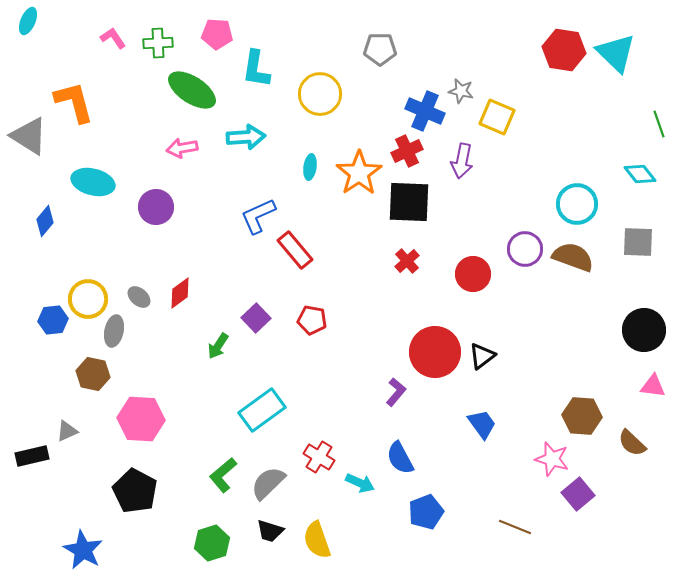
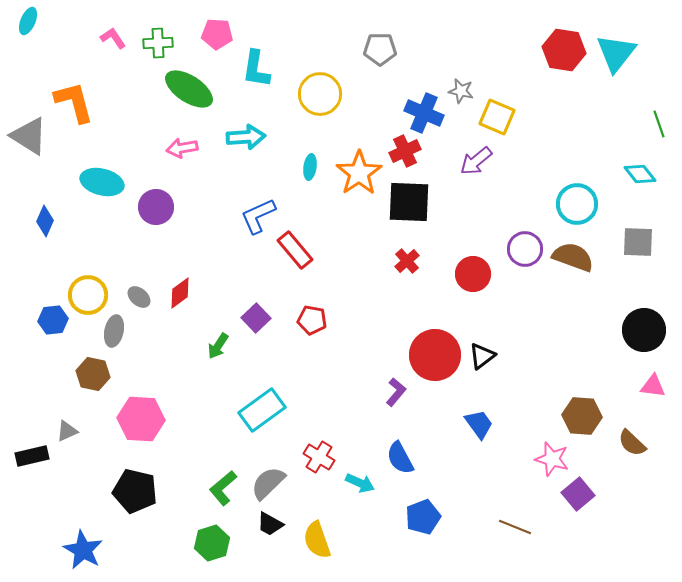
cyan triangle at (616, 53): rotated 24 degrees clockwise
green ellipse at (192, 90): moved 3 px left, 1 px up
blue cross at (425, 111): moved 1 px left, 2 px down
red cross at (407, 151): moved 2 px left
purple arrow at (462, 161): moved 14 px right; rotated 40 degrees clockwise
cyan ellipse at (93, 182): moved 9 px right
blue diamond at (45, 221): rotated 16 degrees counterclockwise
yellow circle at (88, 299): moved 4 px up
red circle at (435, 352): moved 3 px down
blue trapezoid at (482, 424): moved 3 px left
green L-shape at (223, 475): moved 13 px down
black pentagon at (135, 491): rotated 15 degrees counterclockwise
blue pentagon at (426, 512): moved 3 px left, 5 px down
black trapezoid at (270, 531): moved 7 px up; rotated 12 degrees clockwise
